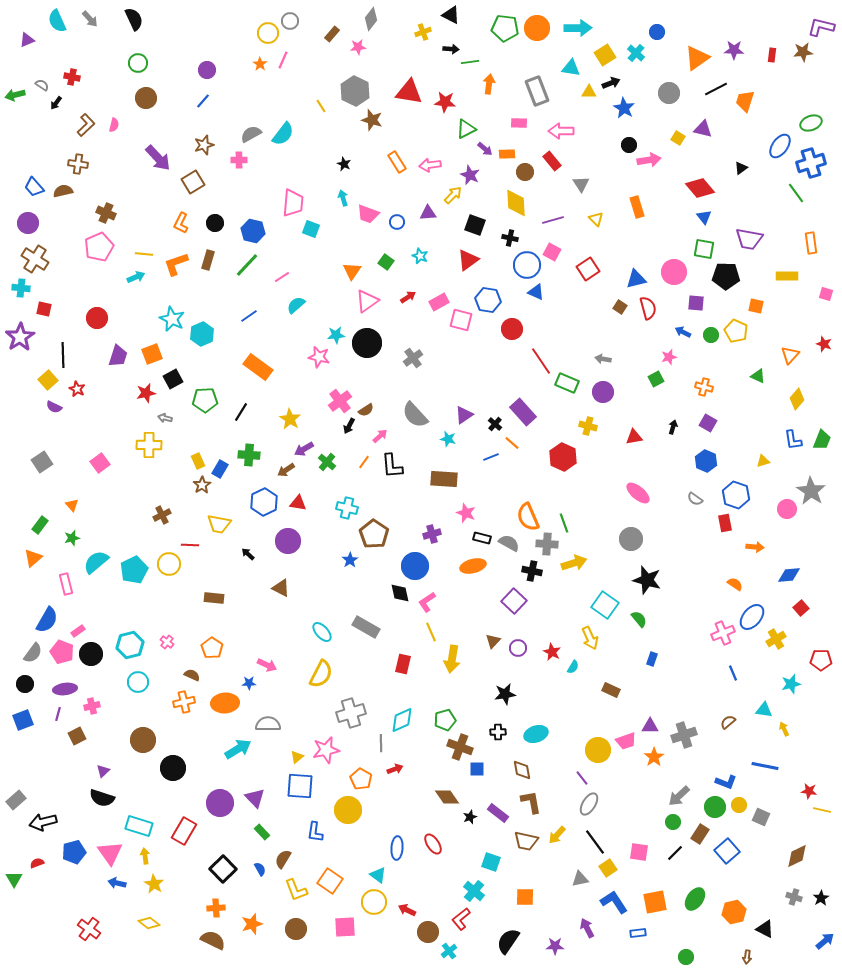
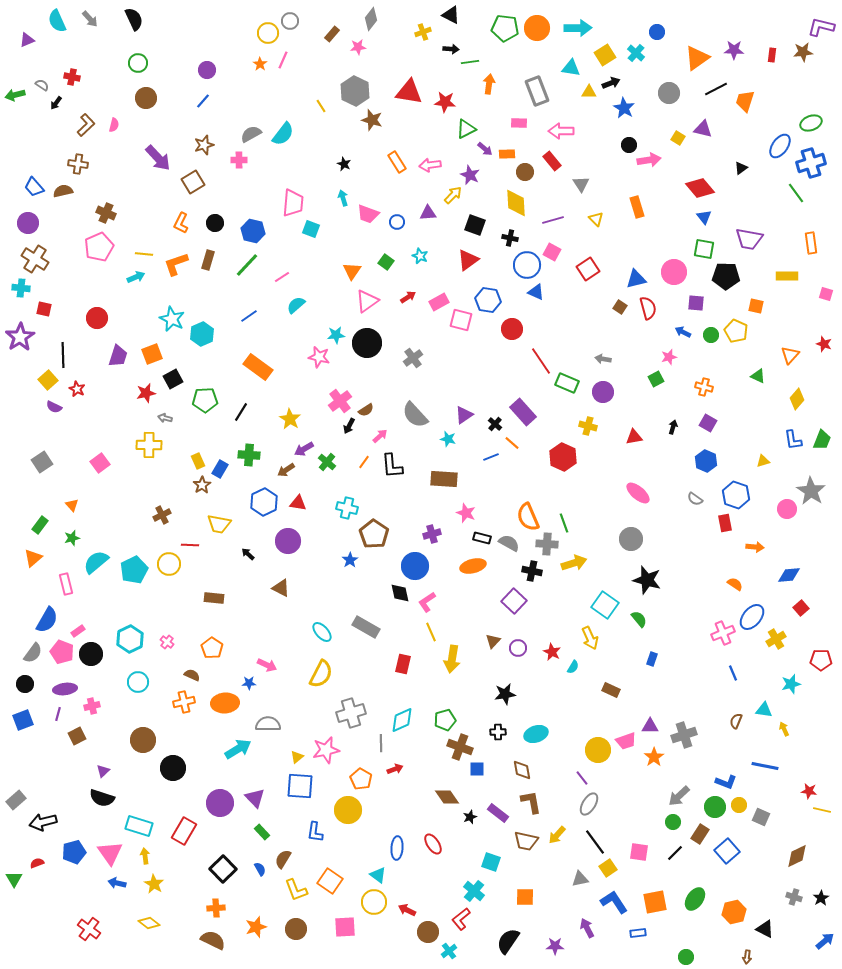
cyan hexagon at (130, 645): moved 6 px up; rotated 12 degrees counterclockwise
brown semicircle at (728, 722): moved 8 px right, 1 px up; rotated 28 degrees counterclockwise
orange star at (252, 924): moved 4 px right, 3 px down
